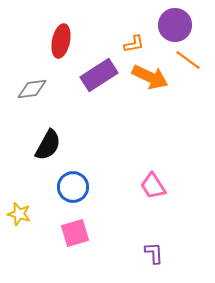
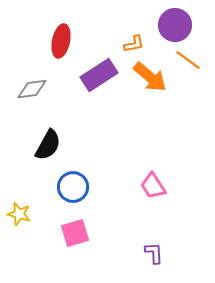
orange arrow: rotated 15 degrees clockwise
